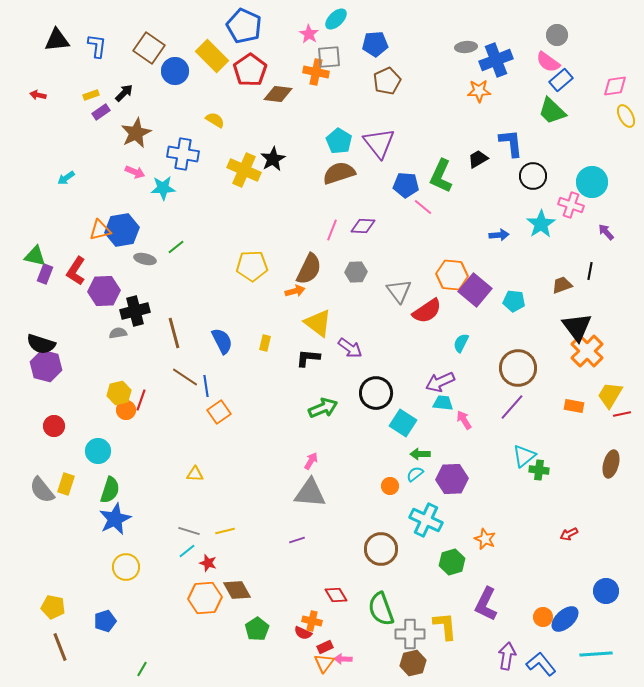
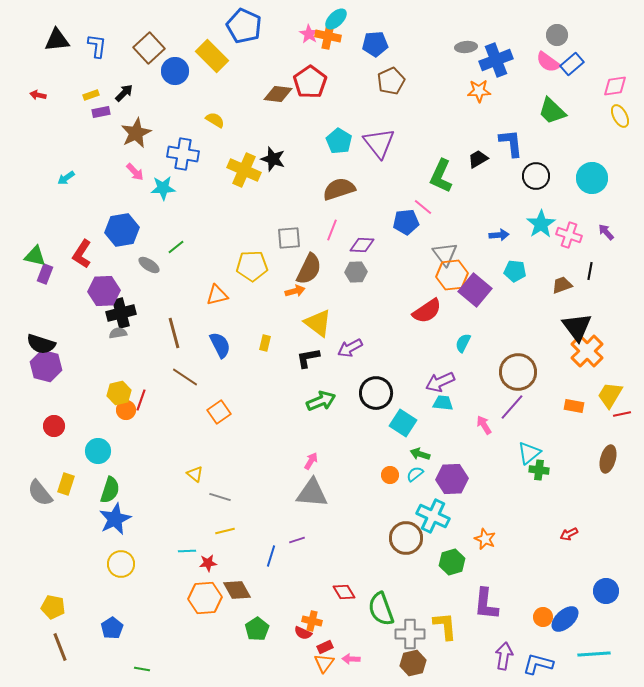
brown square at (149, 48): rotated 12 degrees clockwise
gray square at (329, 57): moved 40 px left, 181 px down
red pentagon at (250, 70): moved 60 px right, 12 px down
orange cross at (316, 72): moved 12 px right, 36 px up
blue rectangle at (561, 80): moved 11 px right, 16 px up
brown pentagon at (387, 81): moved 4 px right
purple rectangle at (101, 112): rotated 24 degrees clockwise
yellow ellipse at (626, 116): moved 6 px left
black star at (273, 159): rotated 25 degrees counterclockwise
pink arrow at (135, 172): rotated 24 degrees clockwise
brown semicircle at (339, 173): moved 16 px down
black circle at (533, 176): moved 3 px right
cyan circle at (592, 182): moved 4 px up
blue pentagon at (406, 185): moved 37 px down; rotated 10 degrees counterclockwise
pink cross at (571, 205): moved 2 px left, 30 px down
purple diamond at (363, 226): moved 1 px left, 19 px down
orange triangle at (100, 230): moved 117 px right, 65 px down
gray ellipse at (145, 259): moved 4 px right, 6 px down; rotated 20 degrees clockwise
red L-shape at (76, 271): moved 6 px right, 17 px up
orange hexagon at (452, 275): rotated 12 degrees counterclockwise
gray triangle at (399, 291): moved 46 px right, 37 px up
cyan pentagon at (514, 301): moved 1 px right, 30 px up
black cross at (135, 311): moved 14 px left, 2 px down
blue semicircle at (222, 341): moved 2 px left, 4 px down
cyan semicircle at (461, 343): moved 2 px right
purple arrow at (350, 348): rotated 115 degrees clockwise
black L-shape at (308, 358): rotated 15 degrees counterclockwise
brown circle at (518, 368): moved 4 px down
blue line at (206, 386): moved 65 px right, 170 px down; rotated 25 degrees clockwise
green arrow at (323, 408): moved 2 px left, 7 px up
pink arrow at (464, 420): moved 20 px right, 5 px down
green arrow at (420, 454): rotated 18 degrees clockwise
cyan triangle at (524, 456): moved 5 px right, 3 px up
brown ellipse at (611, 464): moved 3 px left, 5 px up
yellow triangle at (195, 474): rotated 36 degrees clockwise
orange circle at (390, 486): moved 11 px up
gray semicircle at (42, 490): moved 2 px left, 3 px down
gray triangle at (310, 493): moved 2 px right
cyan cross at (426, 520): moved 7 px right, 4 px up
gray line at (189, 531): moved 31 px right, 34 px up
brown circle at (381, 549): moved 25 px right, 11 px up
cyan line at (187, 551): rotated 36 degrees clockwise
red star at (208, 563): rotated 24 degrees counterclockwise
yellow circle at (126, 567): moved 5 px left, 3 px up
red diamond at (336, 595): moved 8 px right, 3 px up
purple L-shape at (486, 604): rotated 20 degrees counterclockwise
blue pentagon at (105, 621): moved 7 px right, 7 px down; rotated 15 degrees counterclockwise
cyan line at (596, 654): moved 2 px left
purple arrow at (507, 656): moved 3 px left
pink arrow at (343, 659): moved 8 px right
blue L-shape at (541, 664): moved 3 px left; rotated 36 degrees counterclockwise
green line at (142, 669): rotated 70 degrees clockwise
